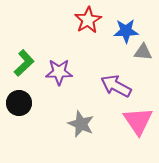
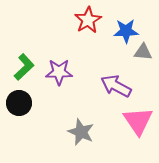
green L-shape: moved 4 px down
gray star: moved 8 px down
